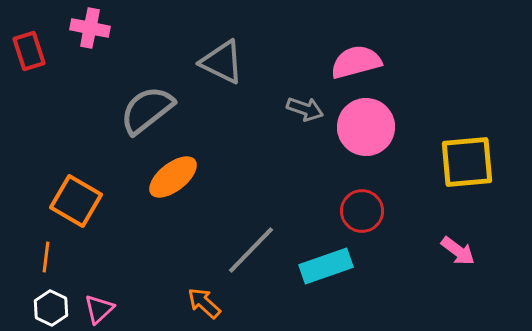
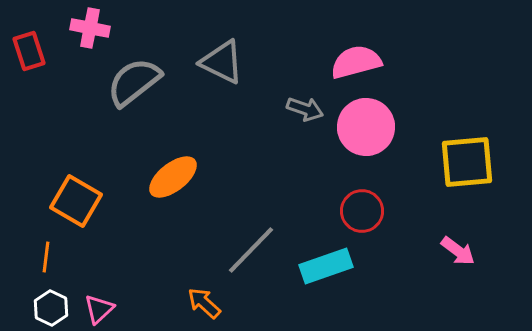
gray semicircle: moved 13 px left, 28 px up
